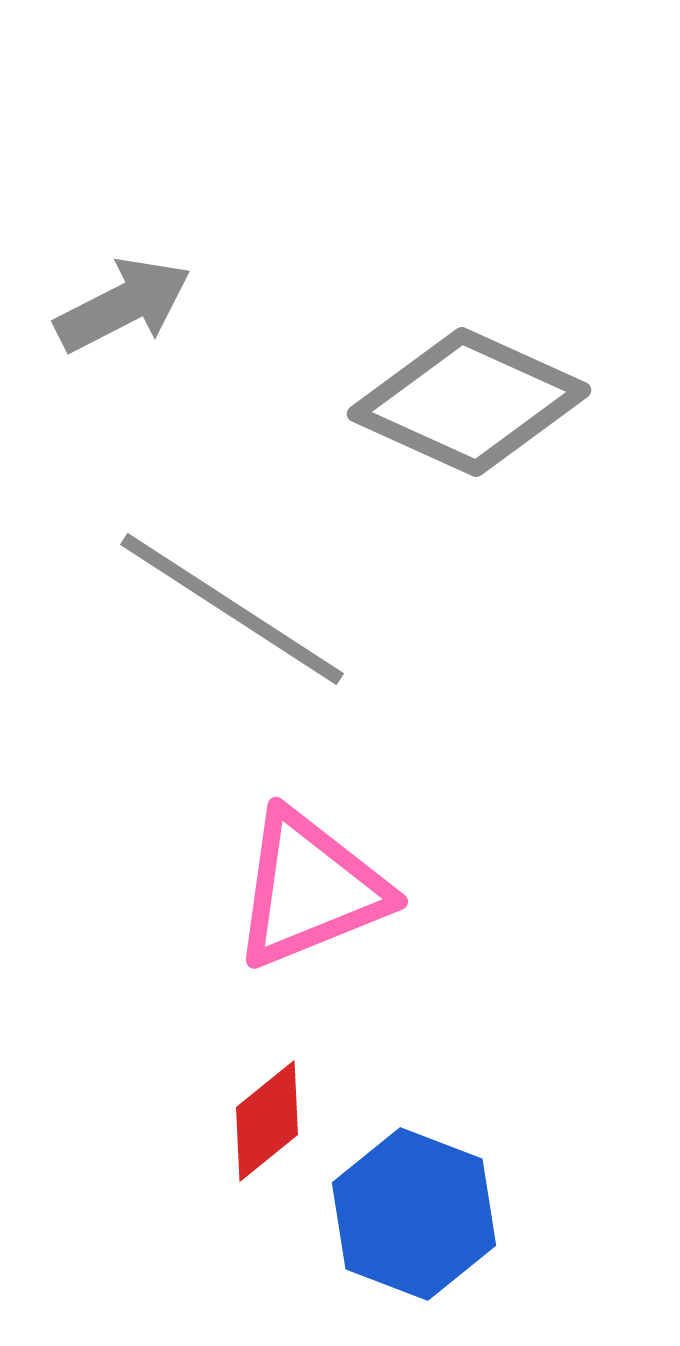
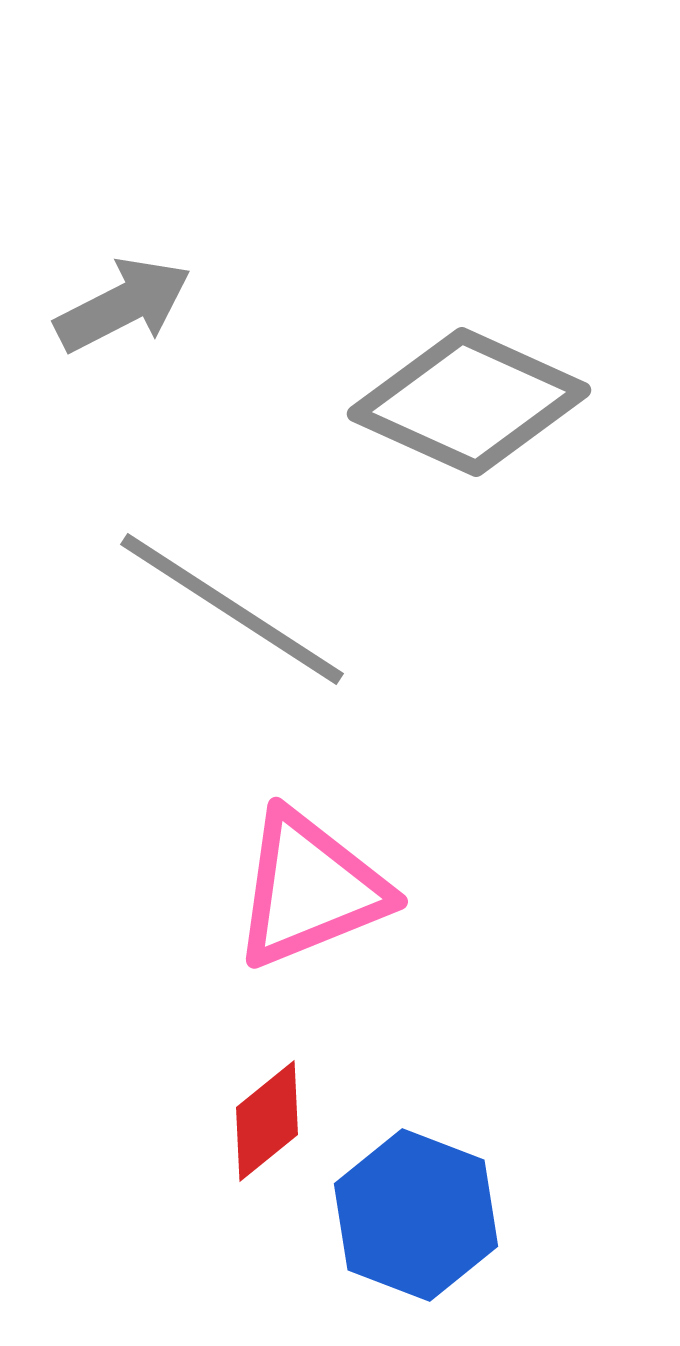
blue hexagon: moved 2 px right, 1 px down
